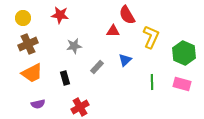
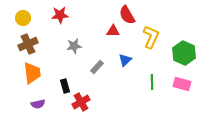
red star: rotated 12 degrees counterclockwise
orange trapezoid: rotated 70 degrees counterclockwise
black rectangle: moved 8 px down
red cross: moved 1 px right, 5 px up
